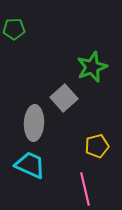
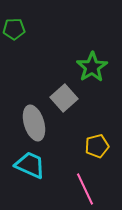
green star: rotated 12 degrees counterclockwise
gray ellipse: rotated 20 degrees counterclockwise
pink line: rotated 12 degrees counterclockwise
